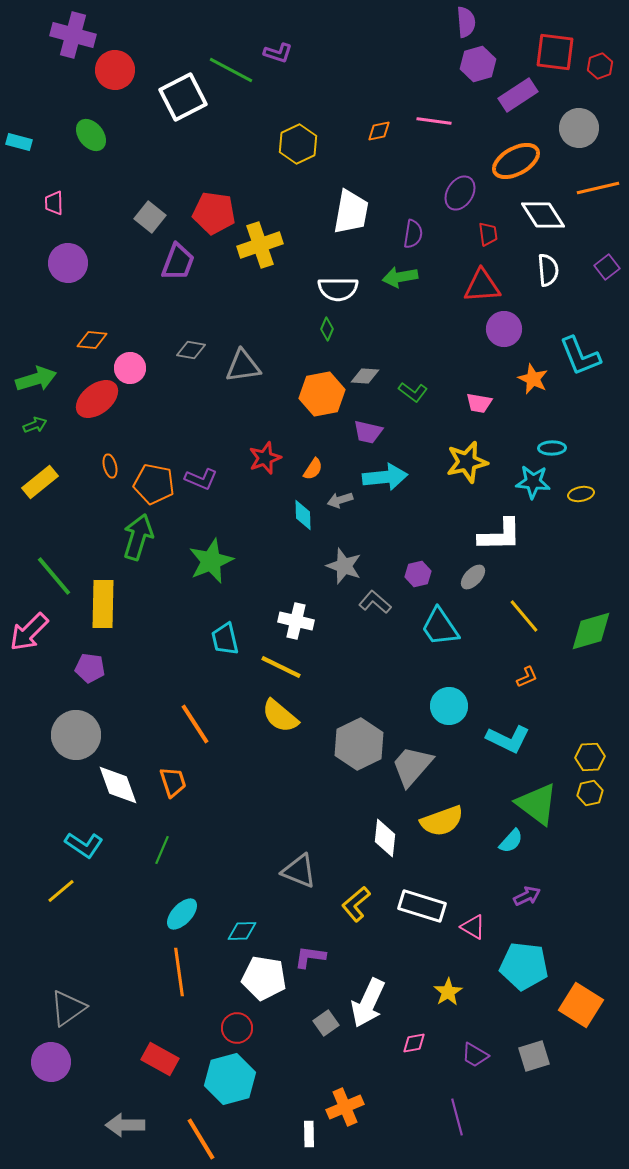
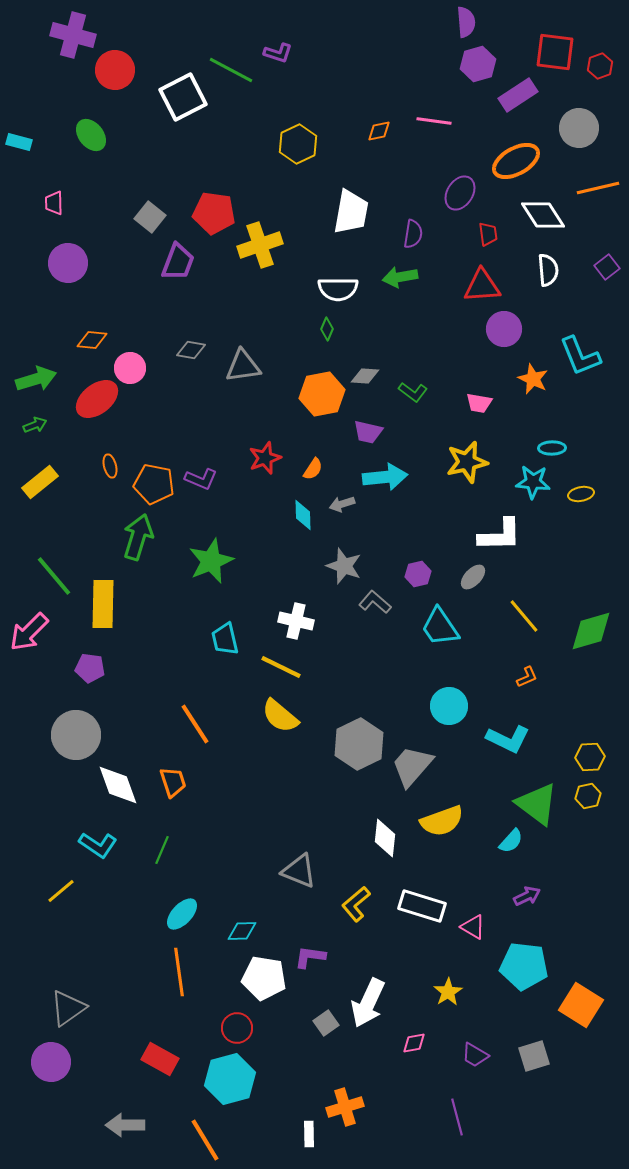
gray arrow at (340, 500): moved 2 px right, 4 px down
yellow hexagon at (590, 793): moved 2 px left, 3 px down
cyan L-shape at (84, 845): moved 14 px right
orange cross at (345, 1107): rotated 6 degrees clockwise
orange line at (201, 1139): moved 4 px right, 1 px down
